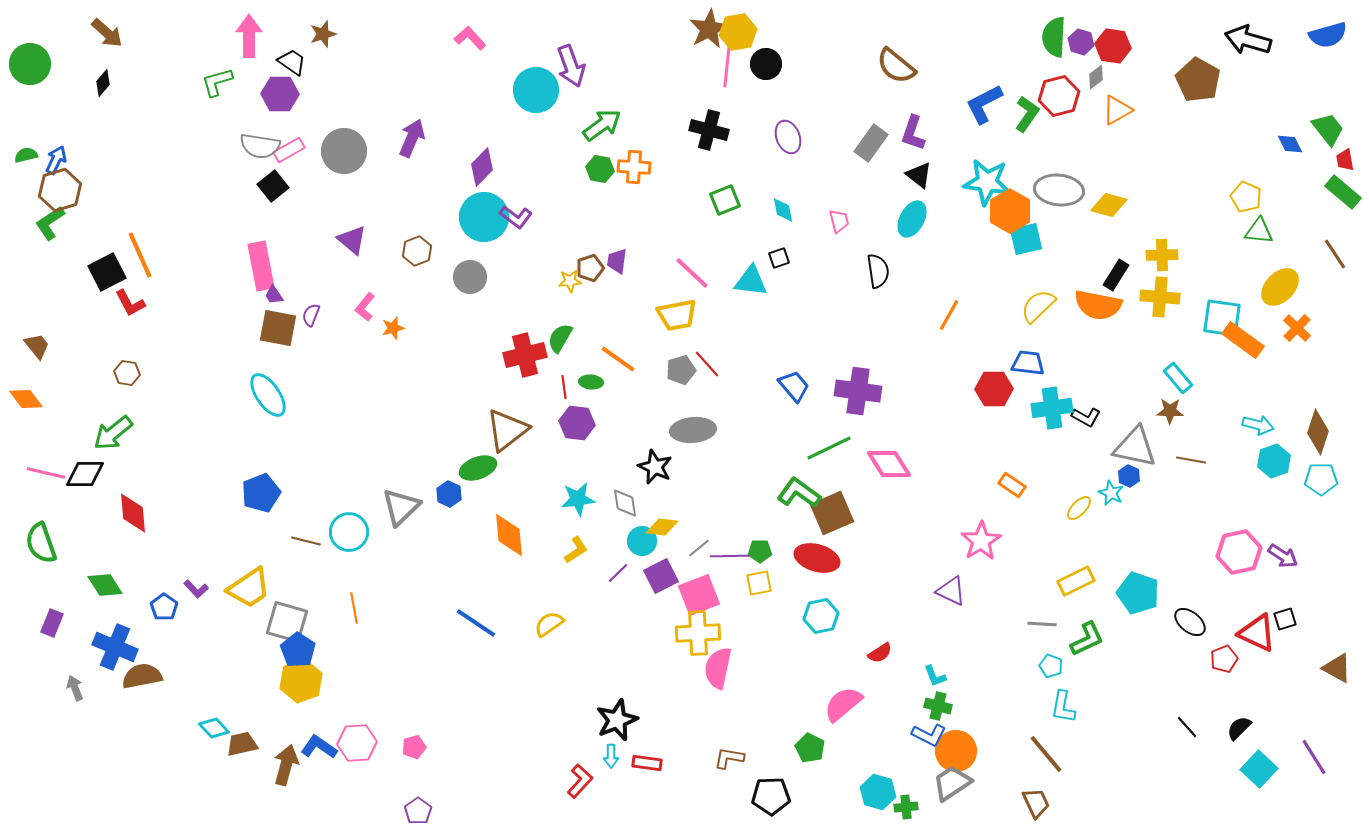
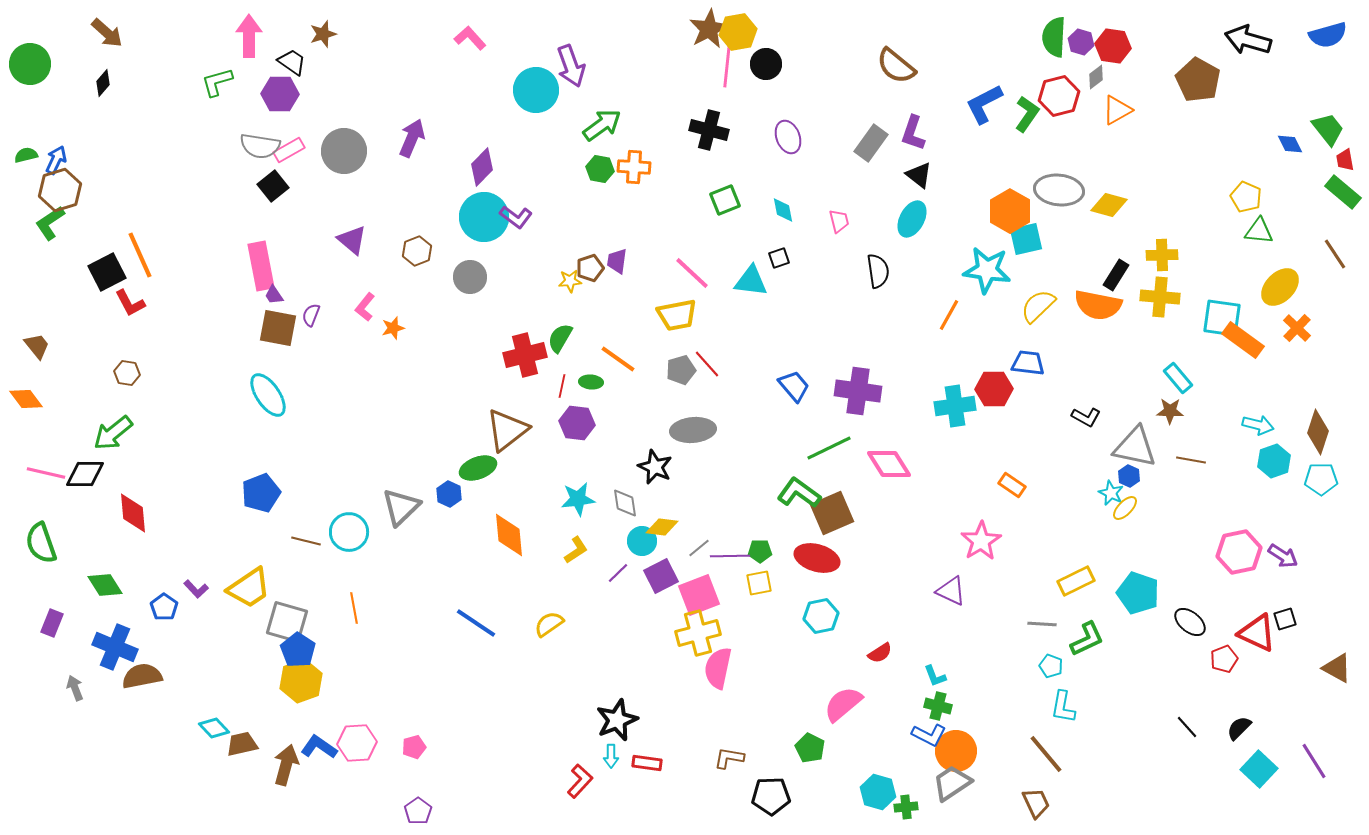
cyan star at (987, 182): moved 88 px down
red line at (564, 387): moved 2 px left, 1 px up; rotated 20 degrees clockwise
cyan cross at (1052, 408): moved 97 px left, 2 px up
yellow ellipse at (1079, 508): moved 46 px right
yellow cross at (698, 633): rotated 12 degrees counterclockwise
purple line at (1314, 757): moved 4 px down
